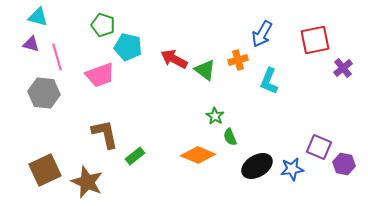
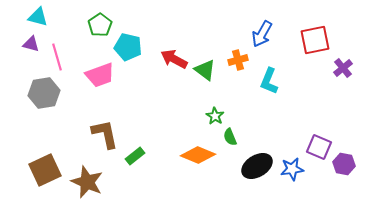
green pentagon: moved 3 px left; rotated 20 degrees clockwise
gray hexagon: rotated 16 degrees counterclockwise
